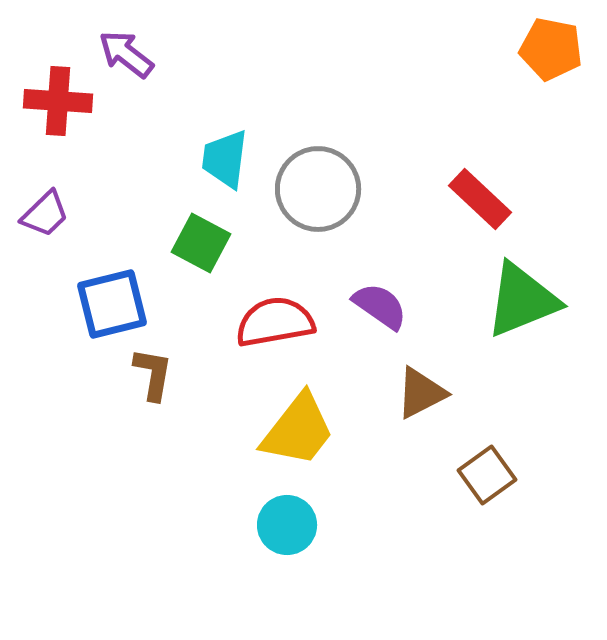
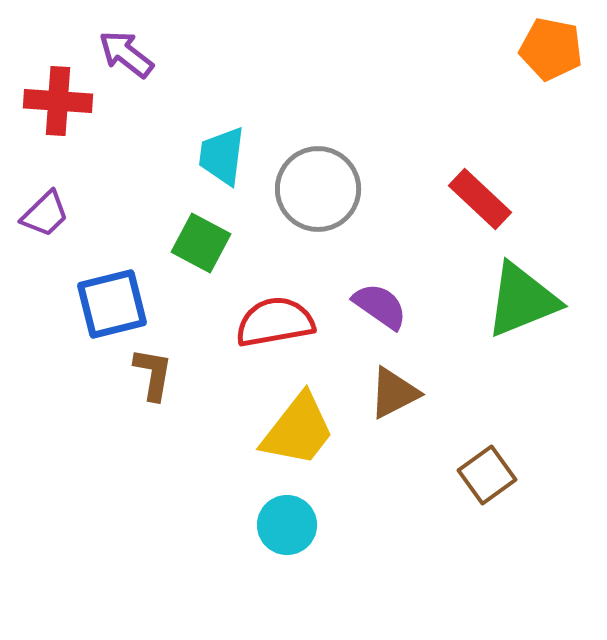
cyan trapezoid: moved 3 px left, 3 px up
brown triangle: moved 27 px left
